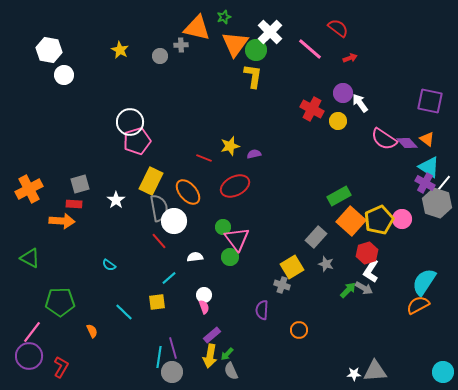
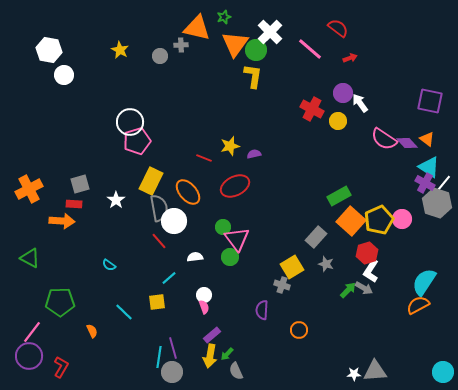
gray semicircle at (231, 371): moved 5 px right
